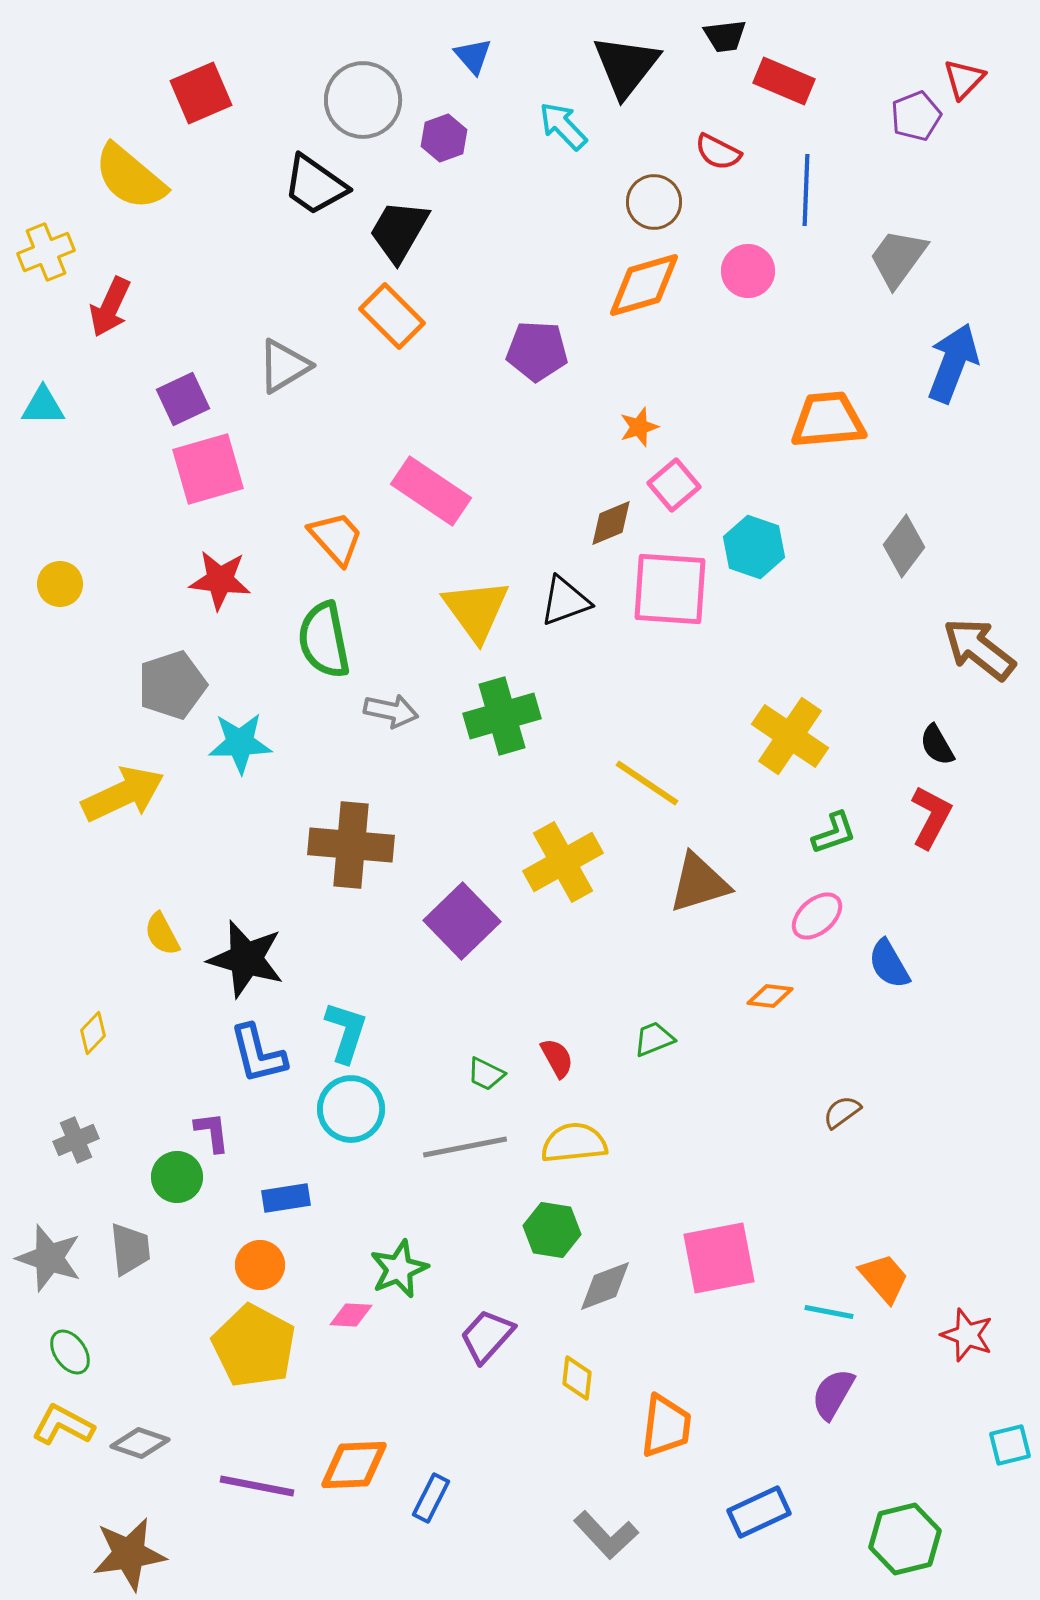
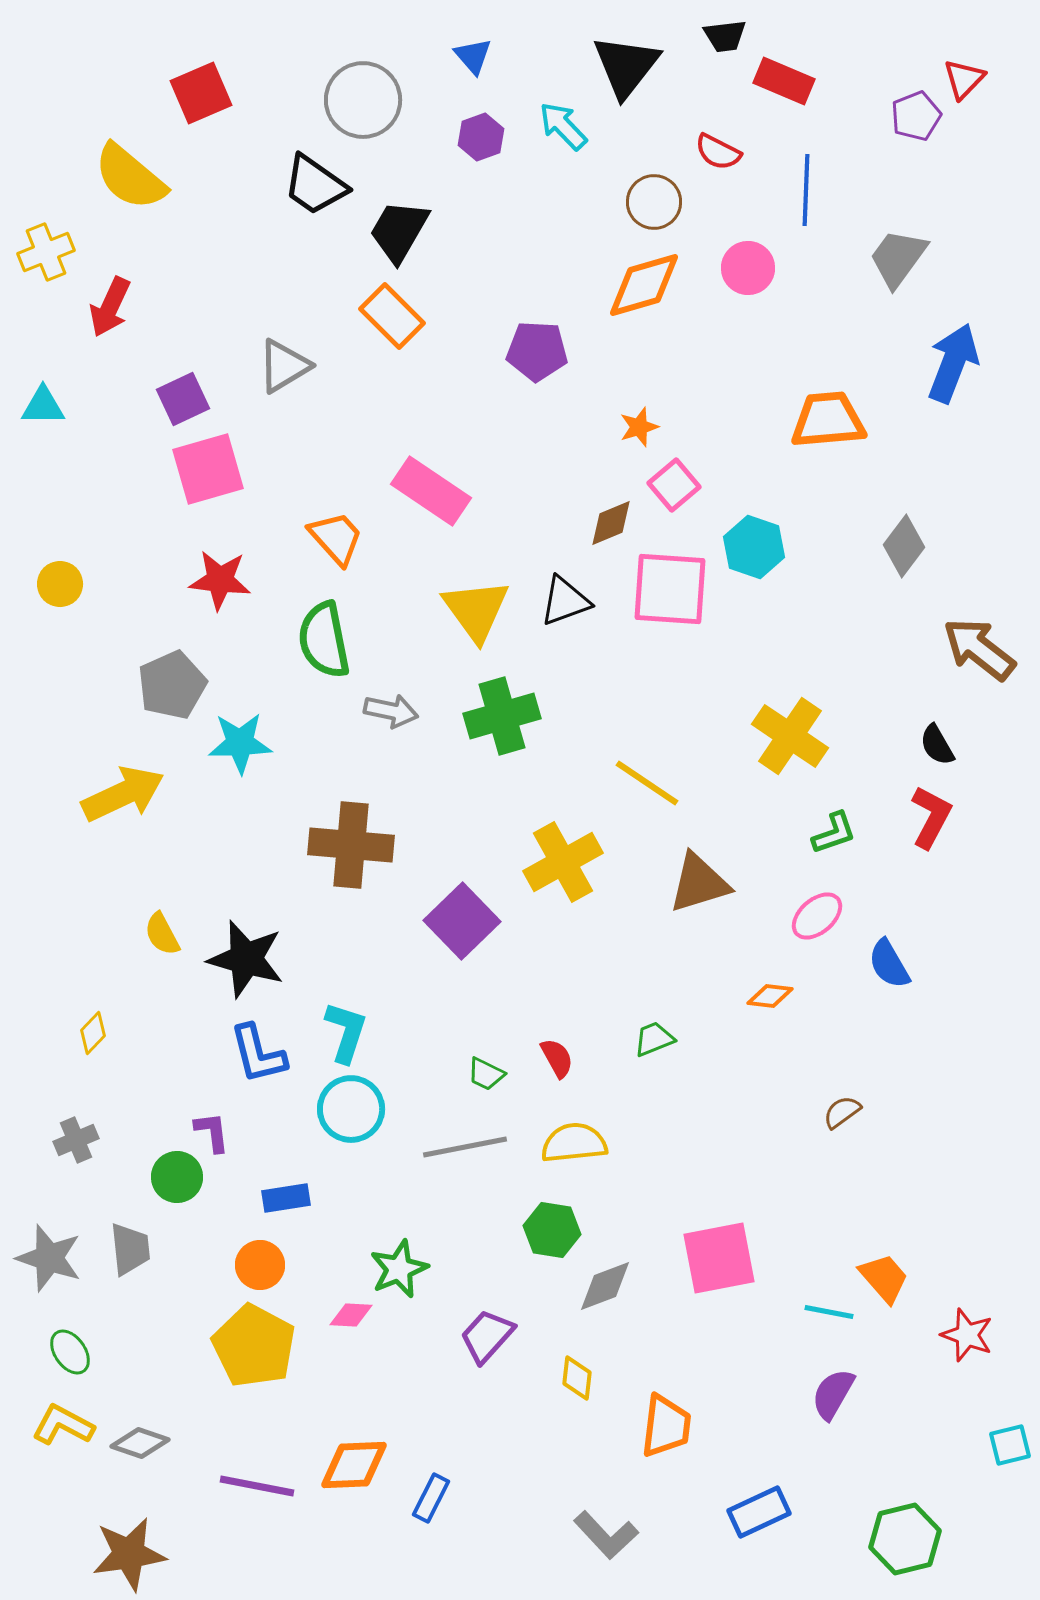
purple hexagon at (444, 138): moved 37 px right, 1 px up
pink circle at (748, 271): moved 3 px up
gray pentagon at (172, 685): rotated 6 degrees counterclockwise
